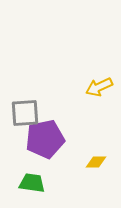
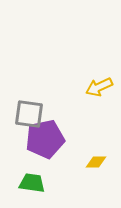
gray square: moved 4 px right, 1 px down; rotated 12 degrees clockwise
